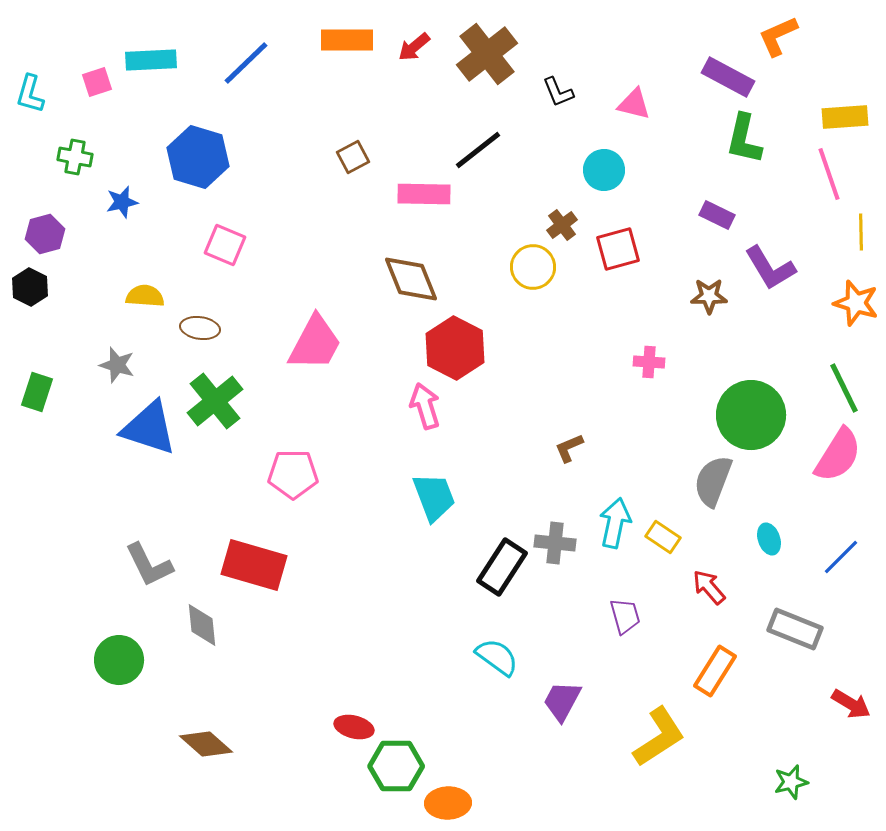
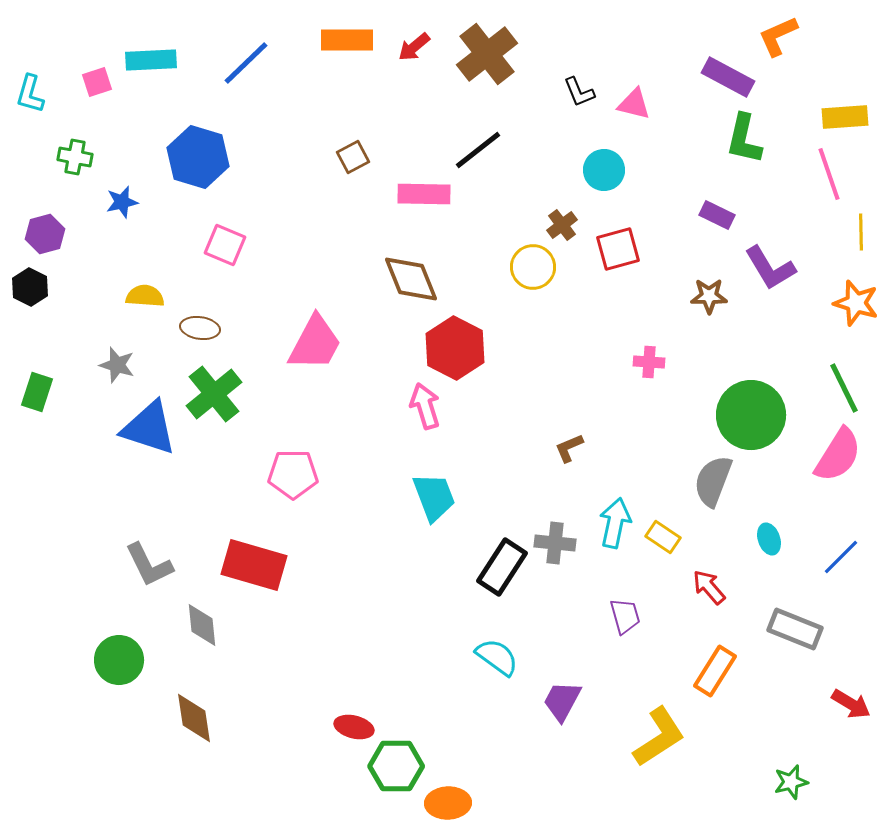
black L-shape at (558, 92): moved 21 px right
green cross at (215, 401): moved 1 px left, 7 px up
brown diamond at (206, 744): moved 12 px left, 26 px up; rotated 40 degrees clockwise
